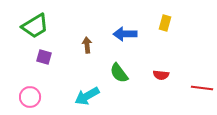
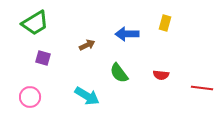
green trapezoid: moved 3 px up
blue arrow: moved 2 px right
brown arrow: rotated 70 degrees clockwise
purple square: moved 1 px left, 1 px down
cyan arrow: rotated 120 degrees counterclockwise
